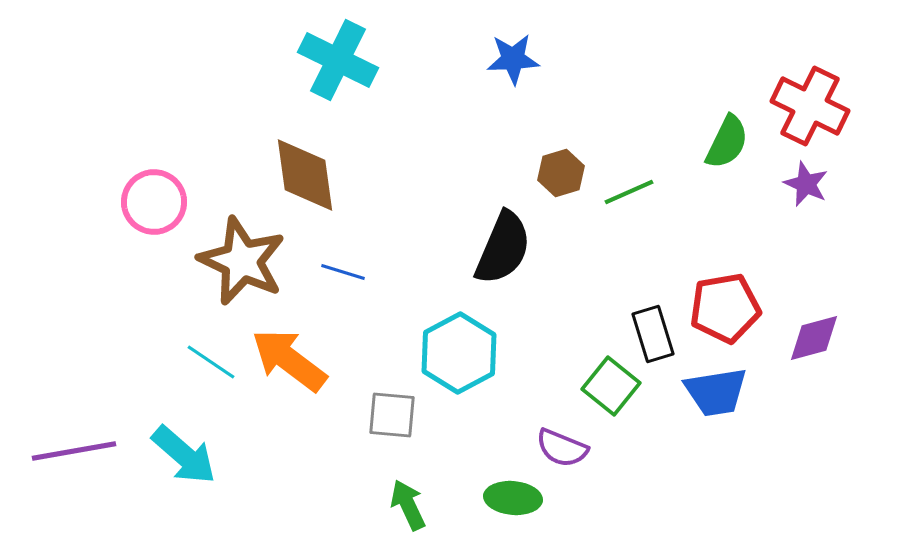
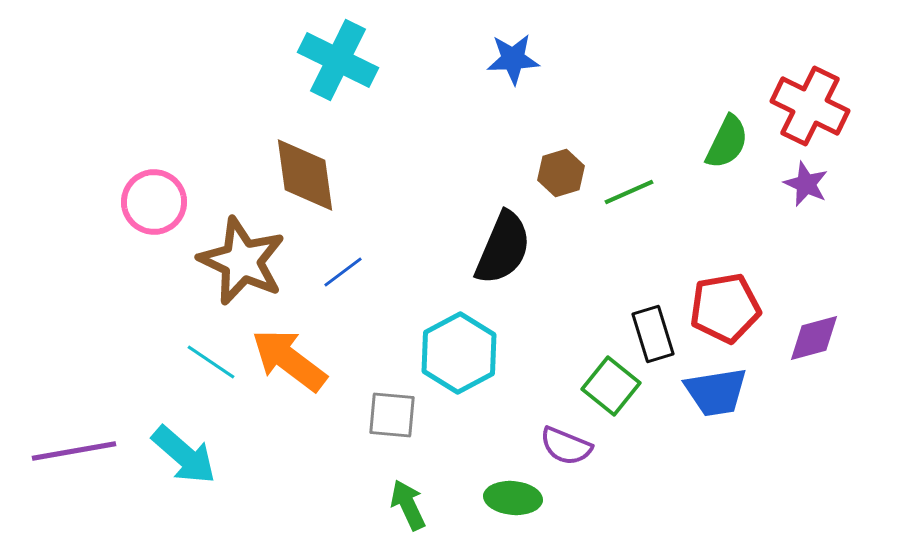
blue line: rotated 54 degrees counterclockwise
purple semicircle: moved 4 px right, 2 px up
